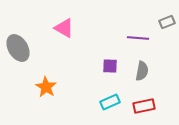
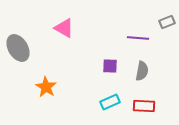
red rectangle: rotated 15 degrees clockwise
